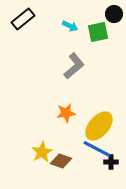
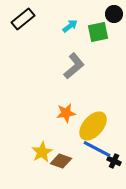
cyan arrow: rotated 63 degrees counterclockwise
yellow ellipse: moved 6 px left
black cross: moved 3 px right, 1 px up; rotated 24 degrees clockwise
